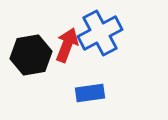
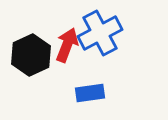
black hexagon: rotated 15 degrees counterclockwise
